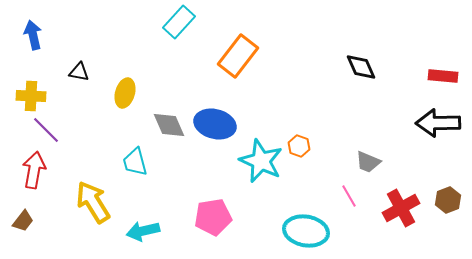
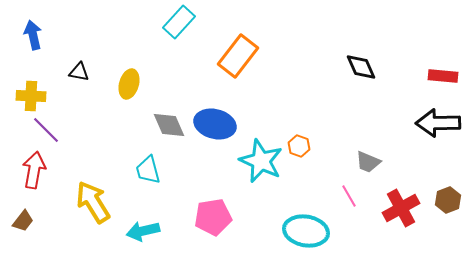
yellow ellipse: moved 4 px right, 9 px up
cyan trapezoid: moved 13 px right, 8 px down
